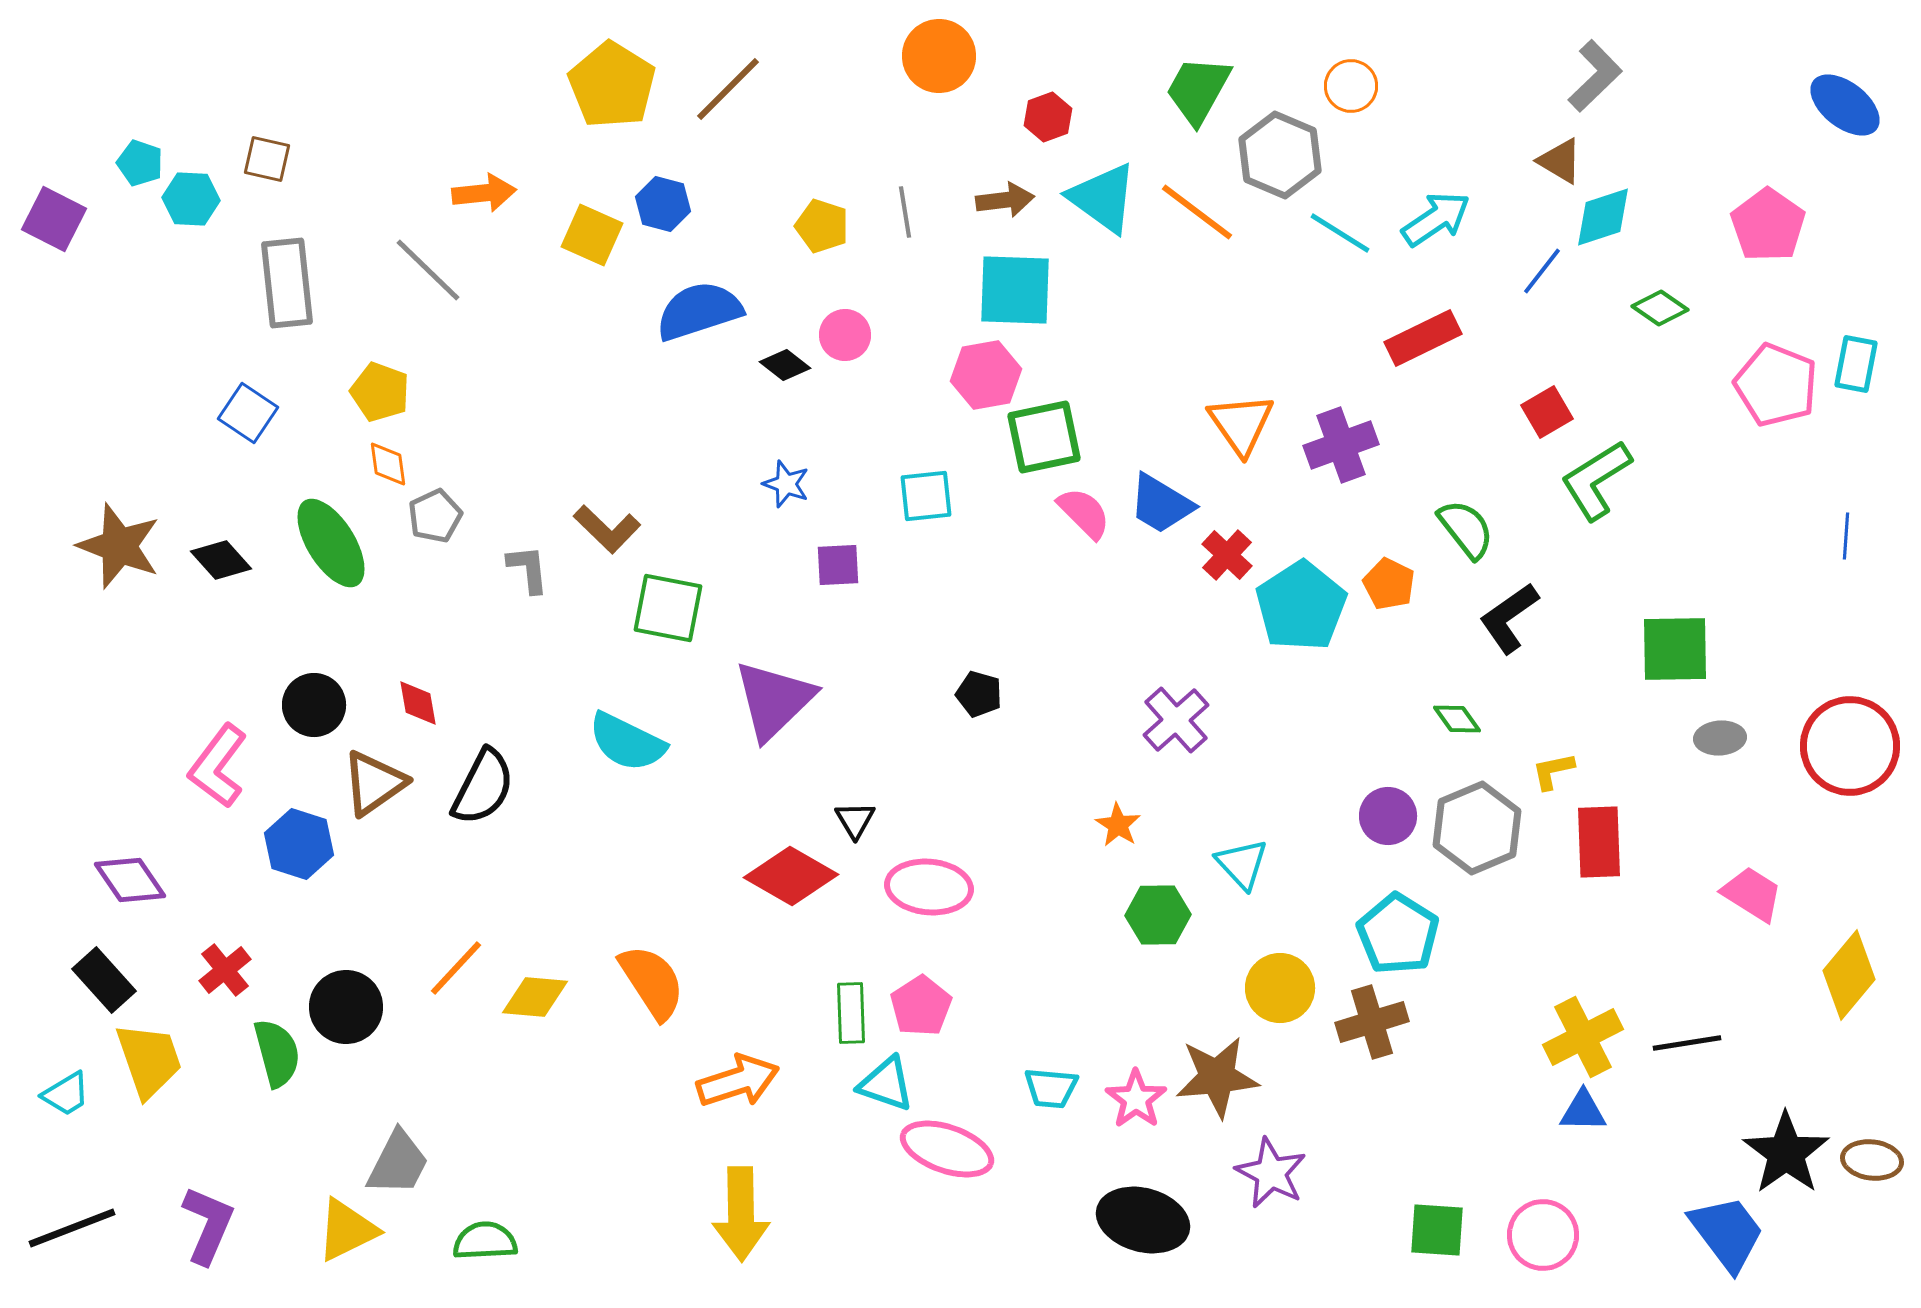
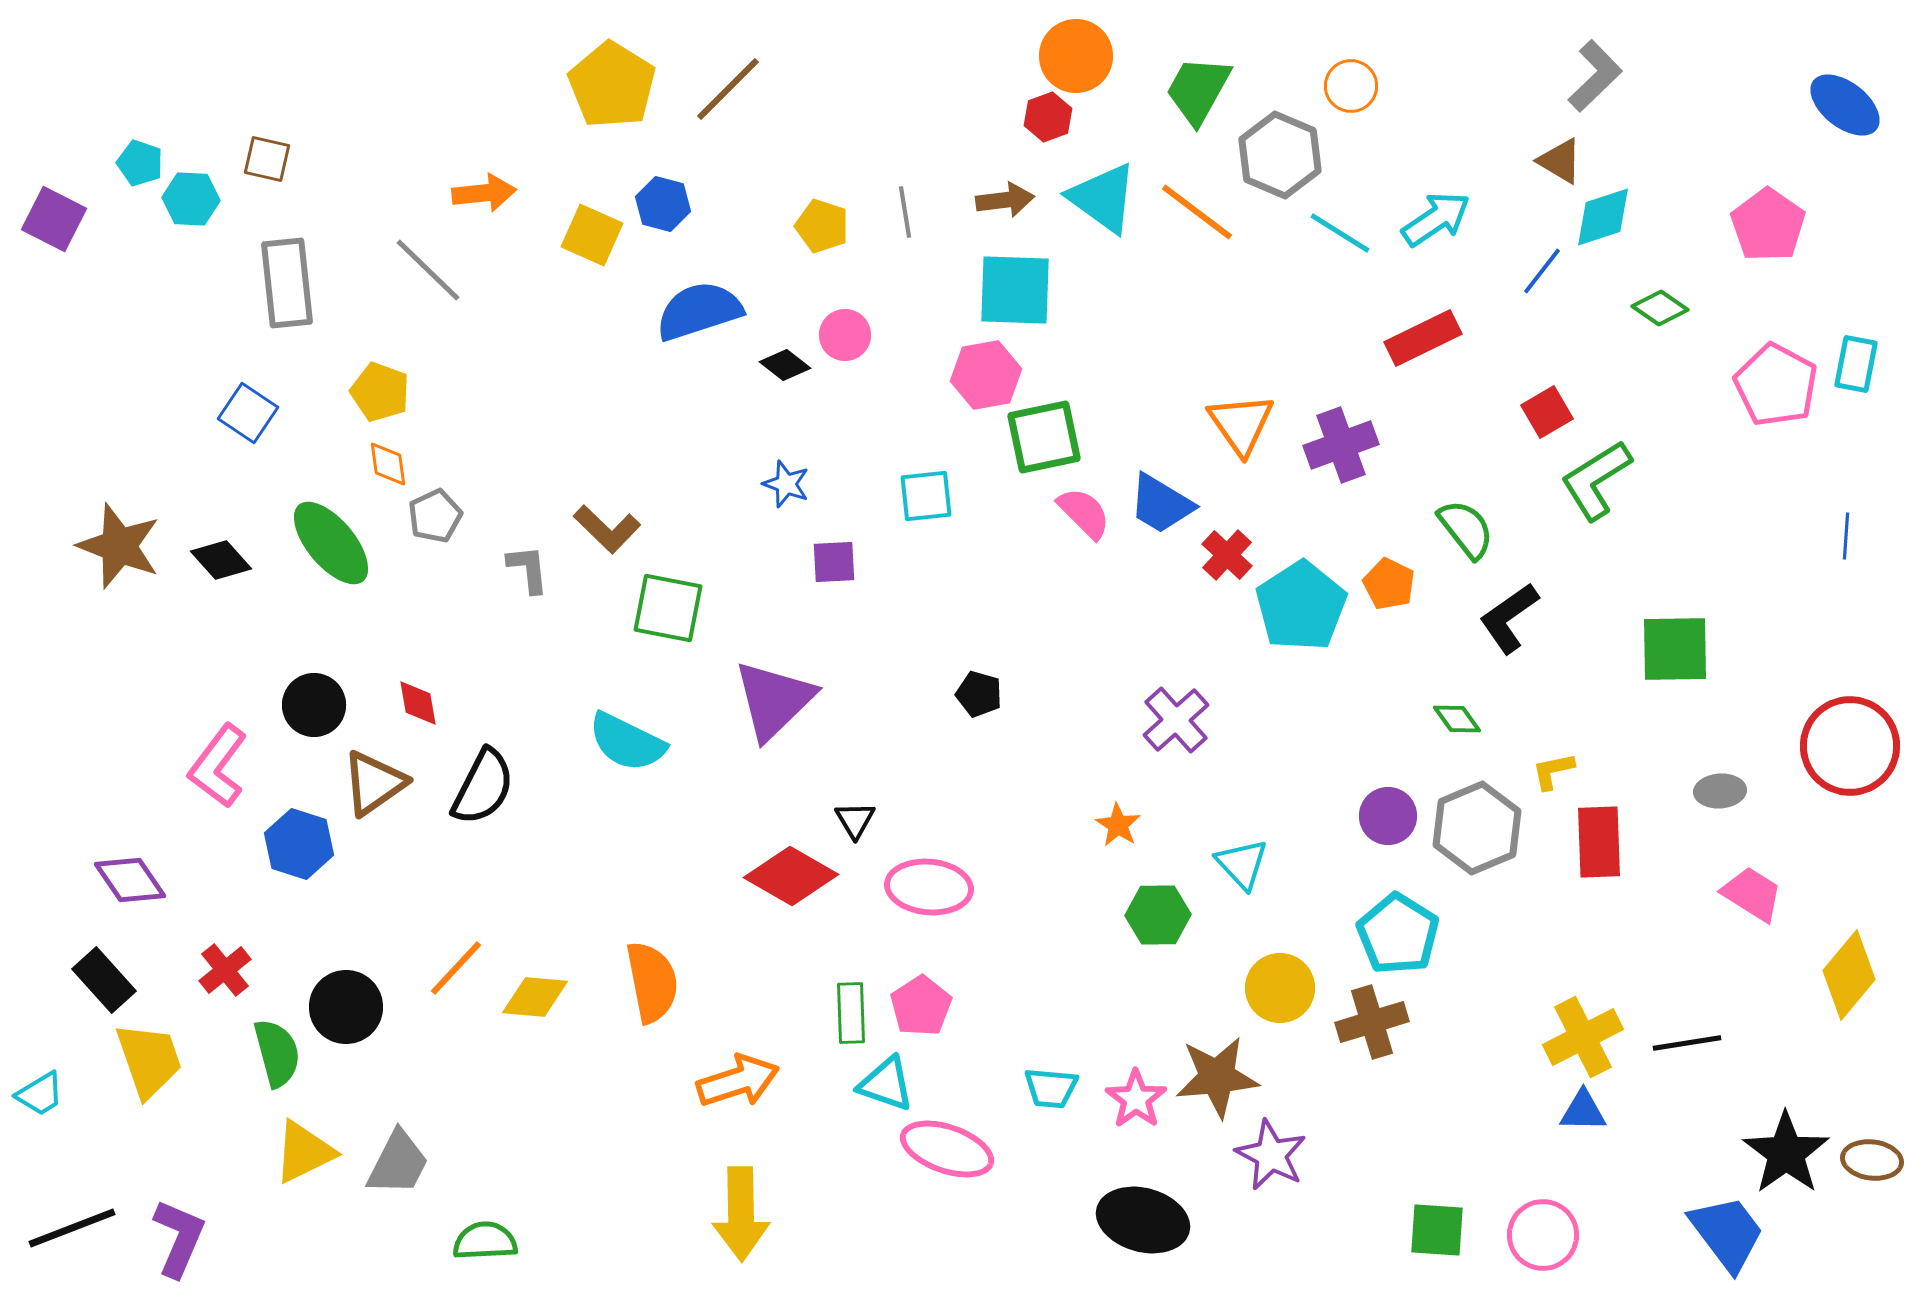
orange circle at (939, 56): moved 137 px right
pink pentagon at (1776, 385): rotated 6 degrees clockwise
green ellipse at (331, 543): rotated 8 degrees counterclockwise
purple square at (838, 565): moved 4 px left, 3 px up
gray ellipse at (1720, 738): moved 53 px down
orange semicircle at (652, 982): rotated 22 degrees clockwise
cyan trapezoid at (66, 1094): moved 26 px left
purple star at (1271, 1173): moved 18 px up
purple L-shape at (208, 1225): moved 29 px left, 13 px down
yellow triangle at (347, 1230): moved 43 px left, 78 px up
